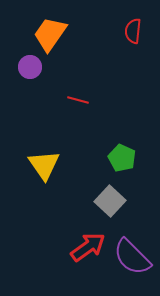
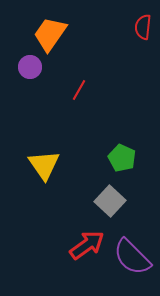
red semicircle: moved 10 px right, 4 px up
red line: moved 1 px right, 10 px up; rotated 75 degrees counterclockwise
red arrow: moved 1 px left, 2 px up
